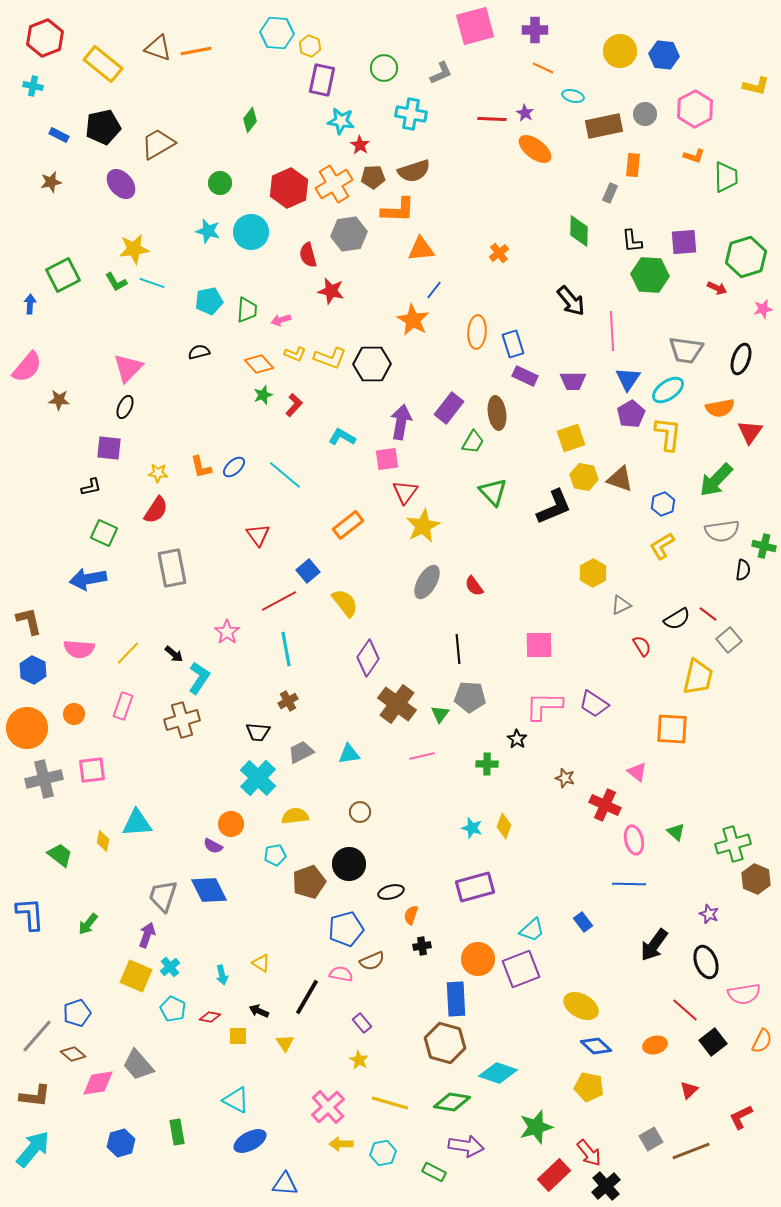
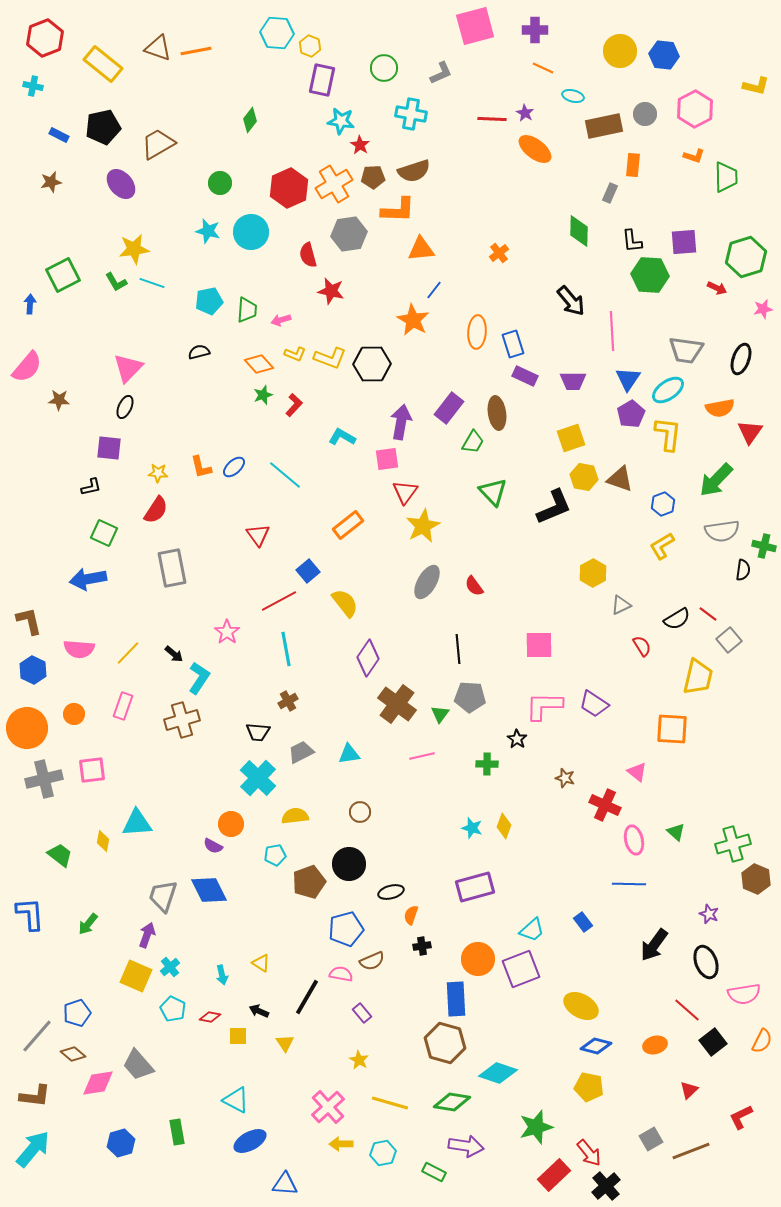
red line at (685, 1010): moved 2 px right
purple rectangle at (362, 1023): moved 10 px up
blue diamond at (596, 1046): rotated 28 degrees counterclockwise
